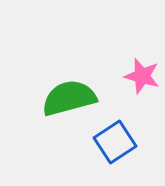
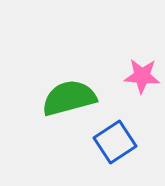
pink star: rotated 12 degrees counterclockwise
